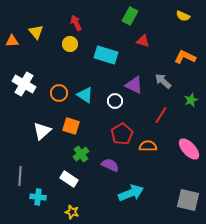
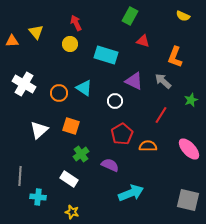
orange L-shape: moved 10 px left; rotated 95 degrees counterclockwise
purple triangle: moved 4 px up
cyan triangle: moved 1 px left, 7 px up
white triangle: moved 3 px left, 1 px up
